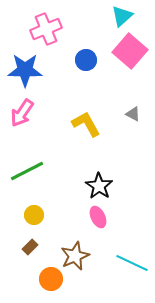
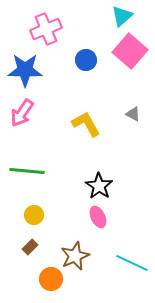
green line: rotated 32 degrees clockwise
